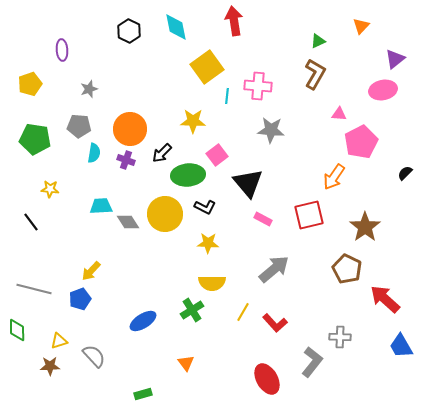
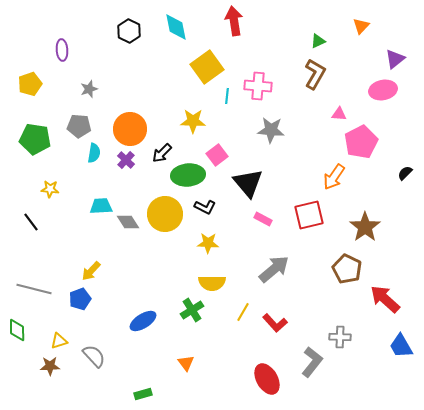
purple cross at (126, 160): rotated 24 degrees clockwise
